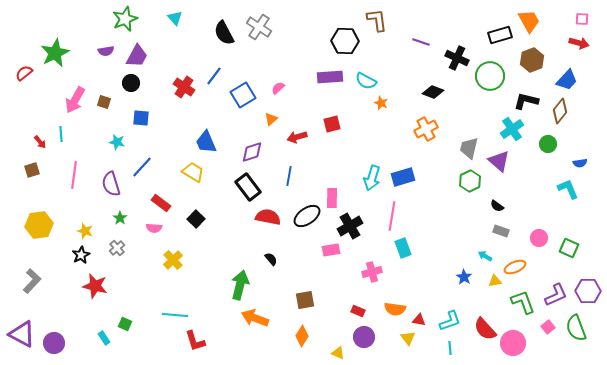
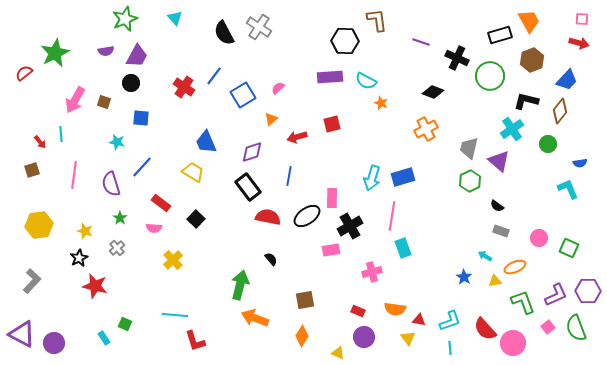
black star at (81, 255): moved 2 px left, 3 px down
